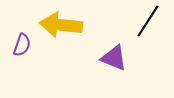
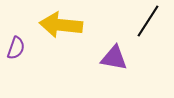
purple semicircle: moved 6 px left, 3 px down
purple triangle: rotated 12 degrees counterclockwise
